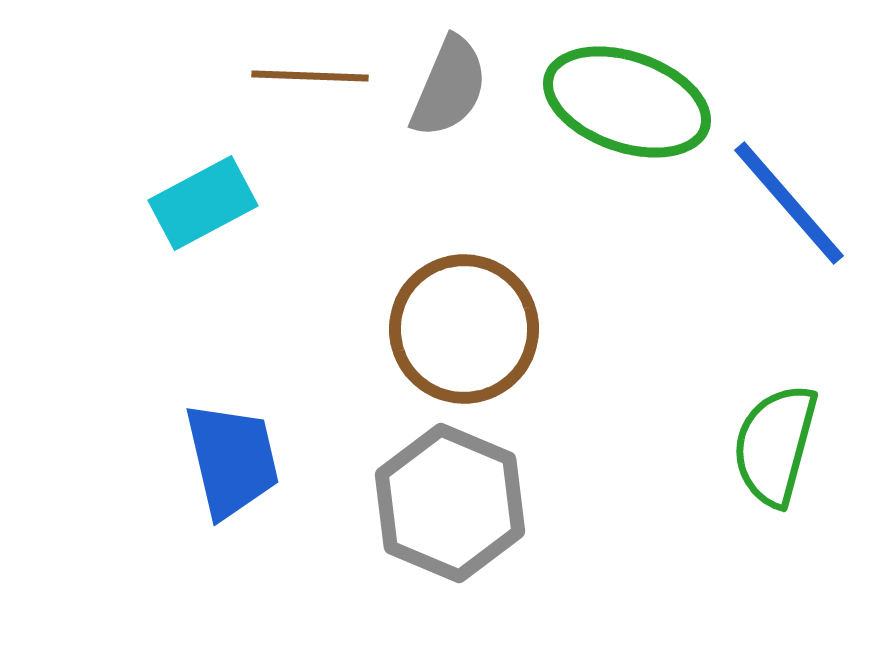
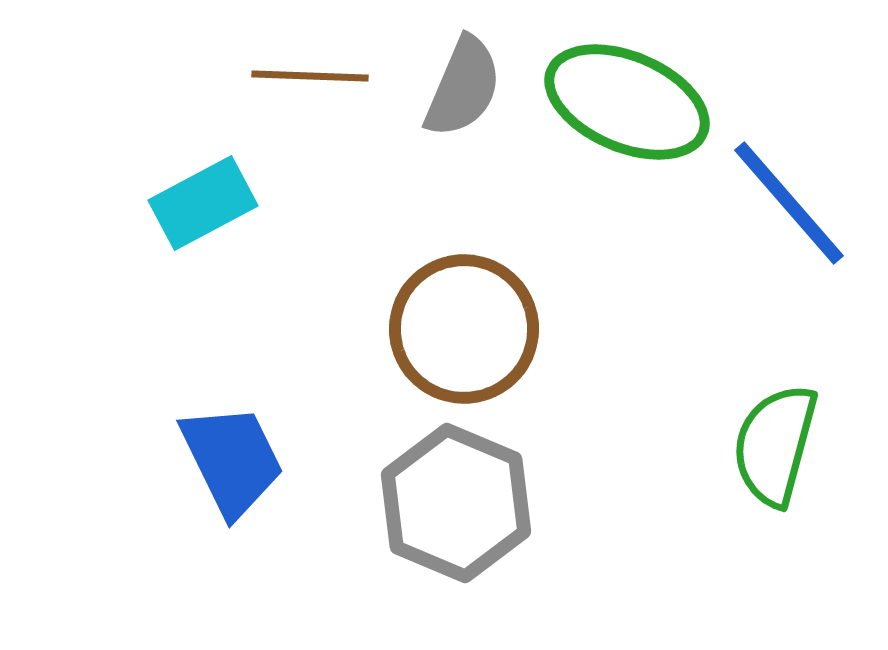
gray semicircle: moved 14 px right
green ellipse: rotated 4 degrees clockwise
blue trapezoid: rotated 13 degrees counterclockwise
gray hexagon: moved 6 px right
